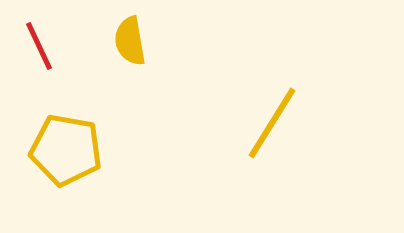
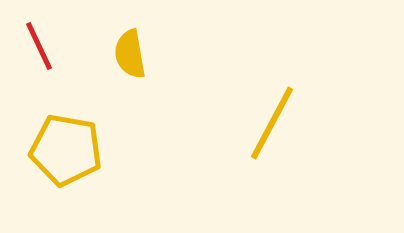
yellow semicircle: moved 13 px down
yellow line: rotated 4 degrees counterclockwise
